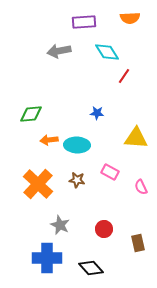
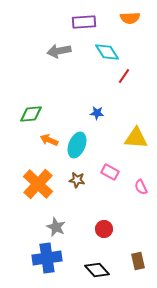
orange arrow: rotated 30 degrees clockwise
cyan ellipse: rotated 70 degrees counterclockwise
gray star: moved 4 px left, 2 px down
brown rectangle: moved 18 px down
blue cross: rotated 8 degrees counterclockwise
black diamond: moved 6 px right, 2 px down
